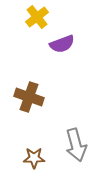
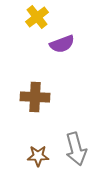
brown cross: moved 6 px right; rotated 16 degrees counterclockwise
gray arrow: moved 4 px down
brown star: moved 4 px right, 2 px up
